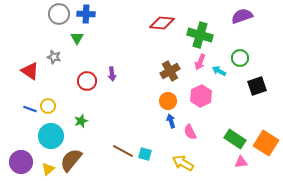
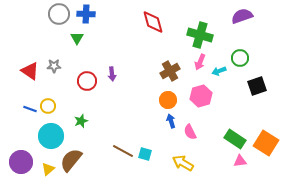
red diamond: moved 9 px left, 1 px up; rotated 70 degrees clockwise
gray star: moved 9 px down; rotated 16 degrees counterclockwise
cyan arrow: rotated 48 degrees counterclockwise
pink hexagon: rotated 10 degrees clockwise
orange circle: moved 1 px up
pink triangle: moved 1 px left, 1 px up
